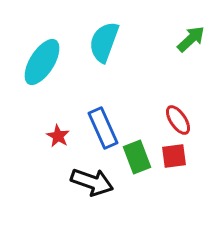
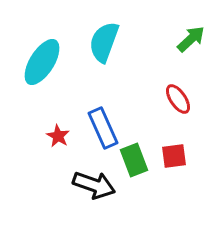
red ellipse: moved 21 px up
green rectangle: moved 3 px left, 3 px down
black arrow: moved 2 px right, 3 px down
